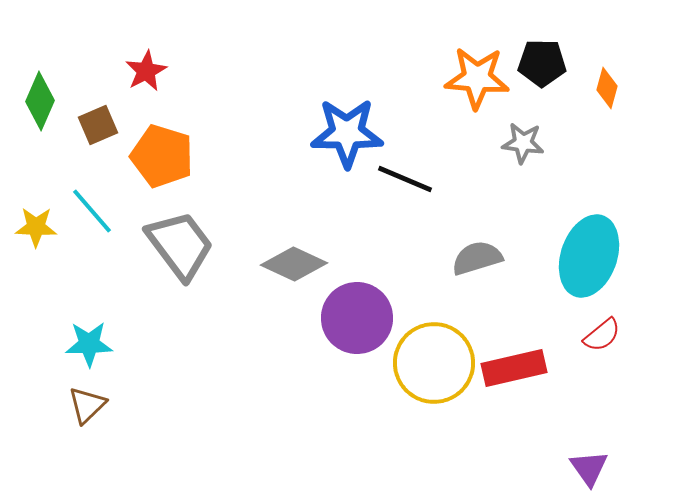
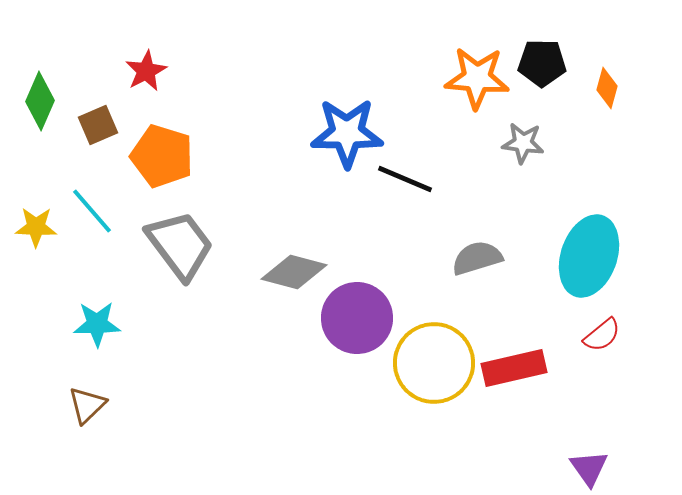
gray diamond: moved 8 px down; rotated 10 degrees counterclockwise
cyan star: moved 8 px right, 20 px up
